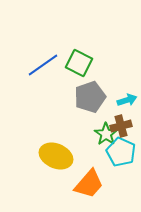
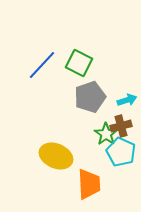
blue line: moved 1 px left; rotated 12 degrees counterclockwise
orange trapezoid: rotated 44 degrees counterclockwise
